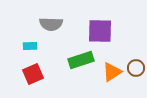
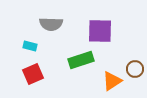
cyan rectangle: rotated 16 degrees clockwise
brown circle: moved 1 px left, 1 px down
orange triangle: moved 9 px down
